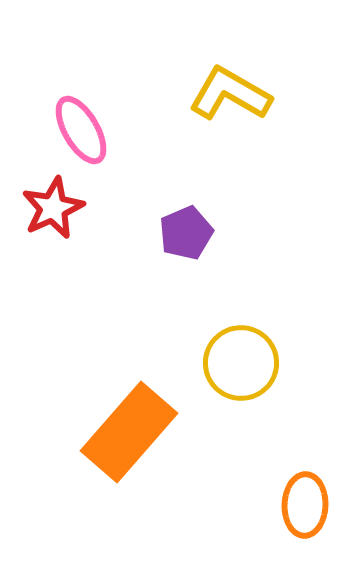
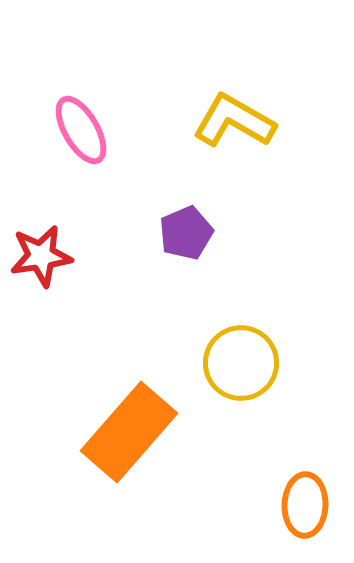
yellow L-shape: moved 4 px right, 27 px down
red star: moved 12 px left, 48 px down; rotated 16 degrees clockwise
